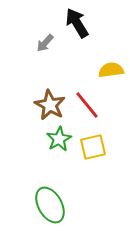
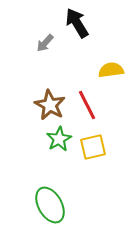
red line: rotated 12 degrees clockwise
